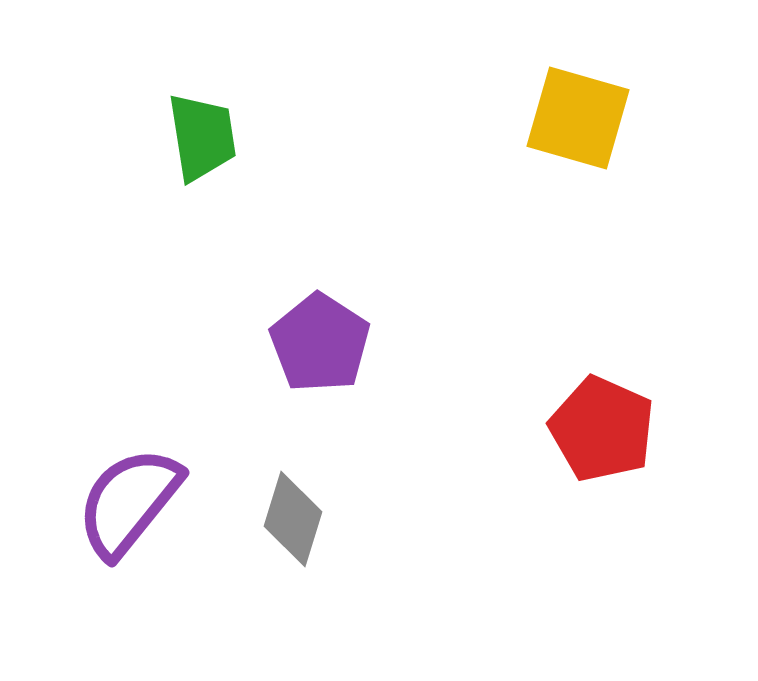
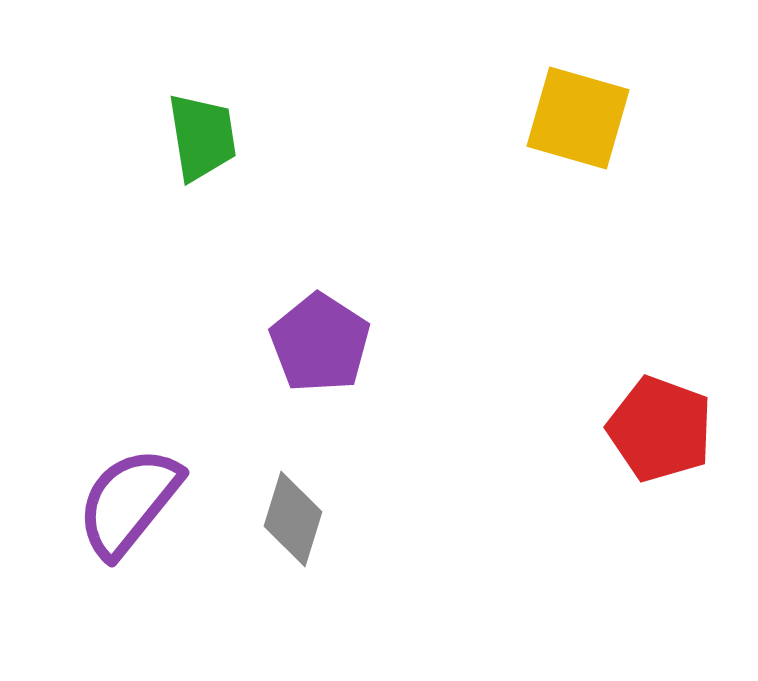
red pentagon: moved 58 px right; rotated 4 degrees counterclockwise
